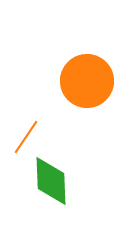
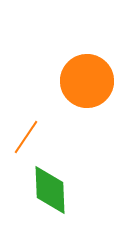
green diamond: moved 1 px left, 9 px down
